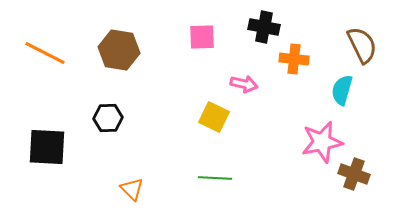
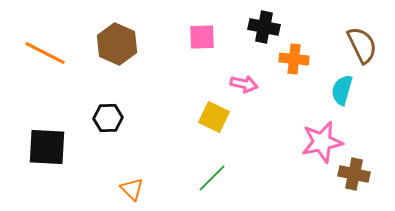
brown hexagon: moved 2 px left, 6 px up; rotated 15 degrees clockwise
brown cross: rotated 8 degrees counterclockwise
green line: moved 3 px left; rotated 48 degrees counterclockwise
